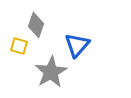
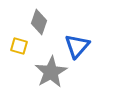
gray diamond: moved 3 px right, 3 px up
blue triangle: moved 1 px down
